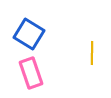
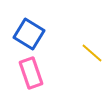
yellow line: rotated 50 degrees counterclockwise
